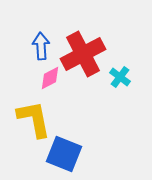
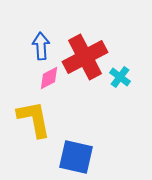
red cross: moved 2 px right, 3 px down
pink diamond: moved 1 px left
blue square: moved 12 px right, 3 px down; rotated 9 degrees counterclockwise
